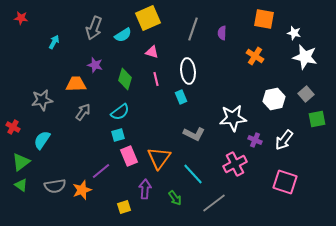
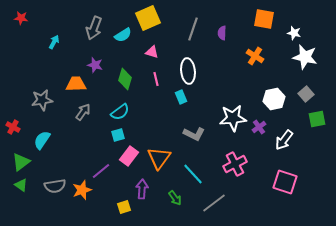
purple cross at (255, 140): moved 4 px right, 13 px up; rotated 32 degrees clockwise
pink rectangle at (129, 156): rotated 60 degrees clockwise
purple arrow at (145, 189): moved 3 px left
